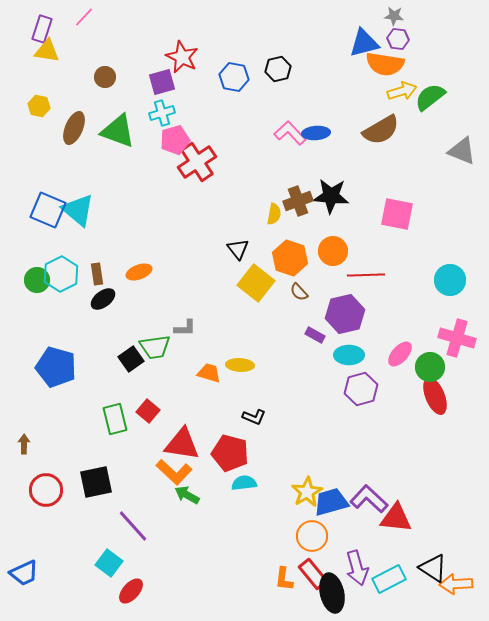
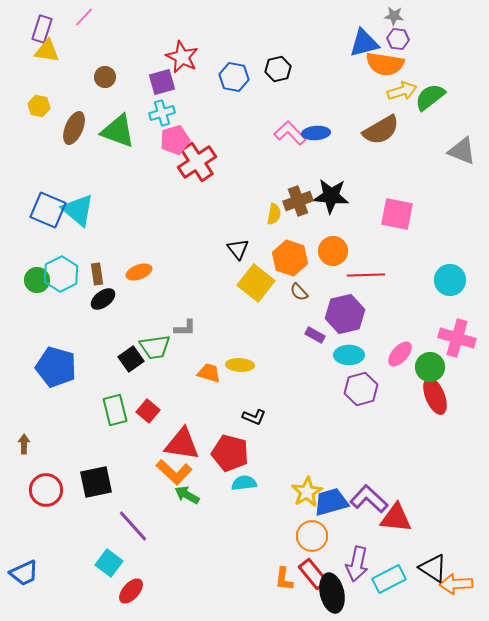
green rectangle at (115, 419): moved 9 px up
purple arrow at (357, 568): moved 4 px up; rotated 28 degrees clockwise
